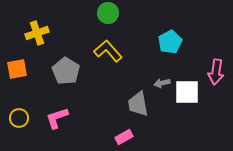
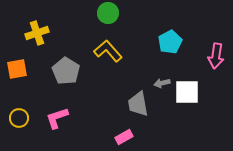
pink arrow: moved 16 px up
